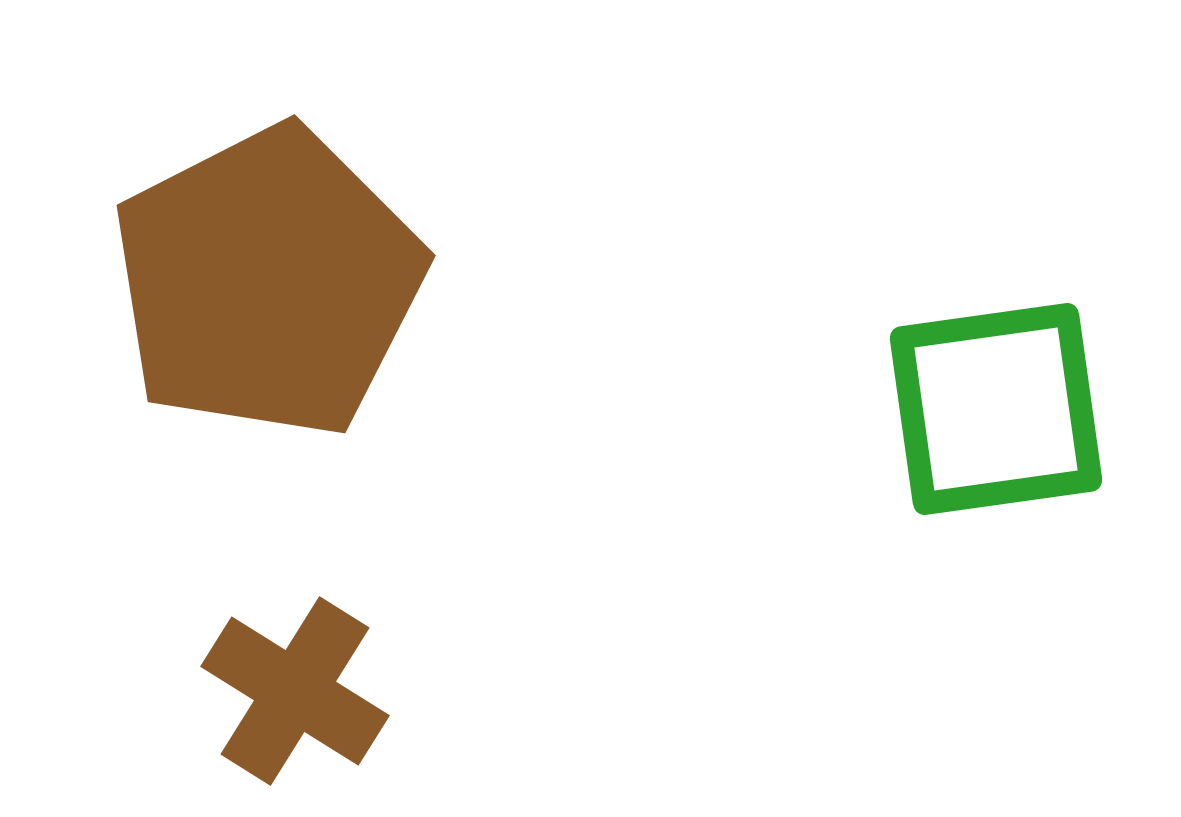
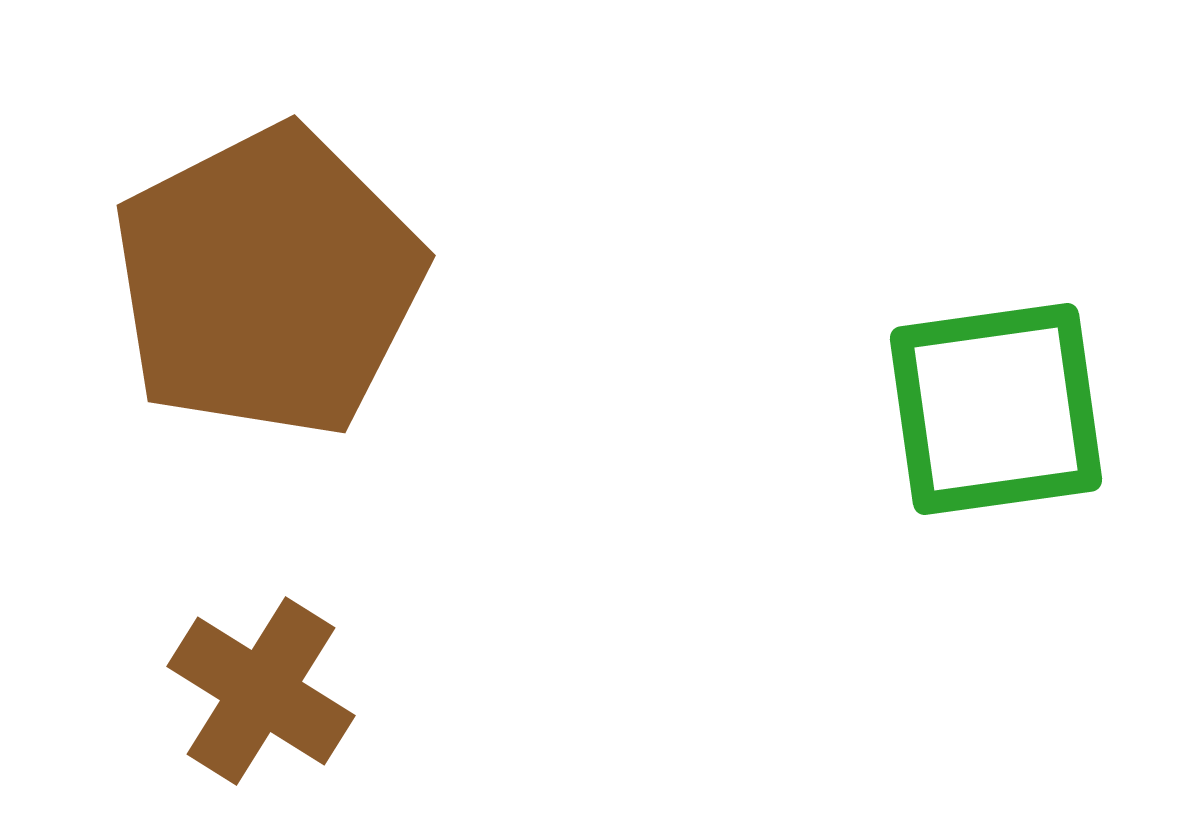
brown cross: moved 34 px left
